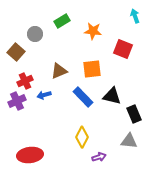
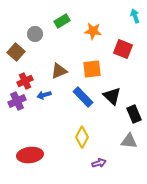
black triangle: rotated 30 degrees clockwise
purple arrow: moved 6 px down
